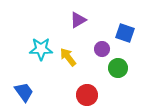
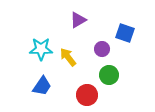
green circle: moved 9 px left, 7 px down
blue trapezoid: moved 18 px right, 6 px up; rotated 70 degrees clockwise
